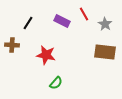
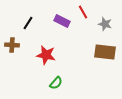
red line: moved 1 px left, 2 px up
gray star: rotated 16 degrees counterclockwise
